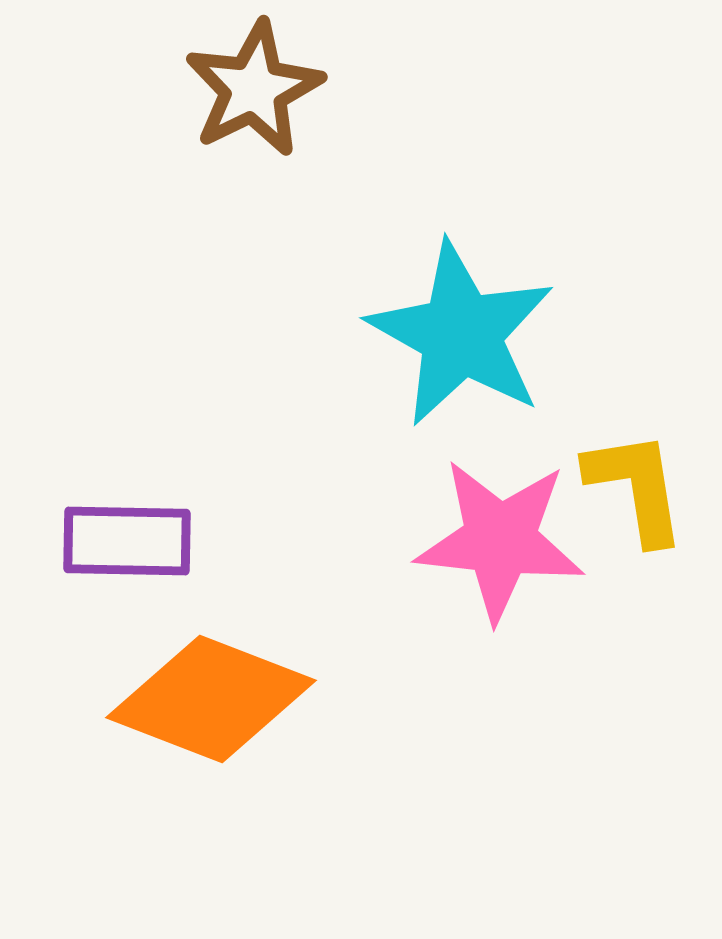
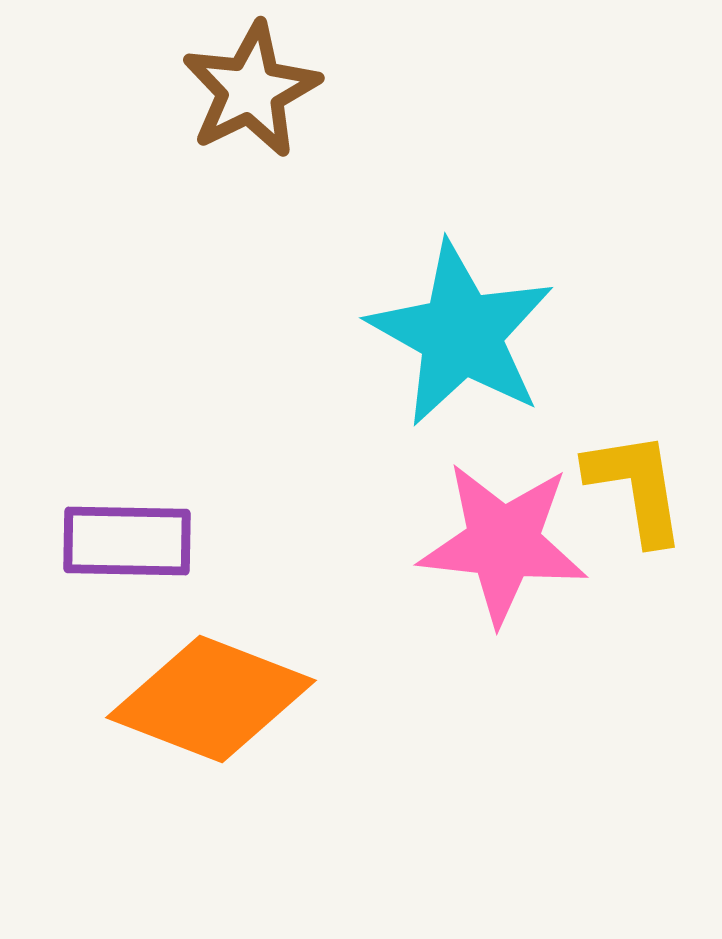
brown star: moved 3 px left, 1 px down
pink star: moved 3 px right, 3 px down
